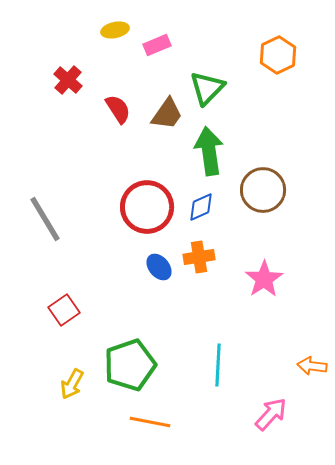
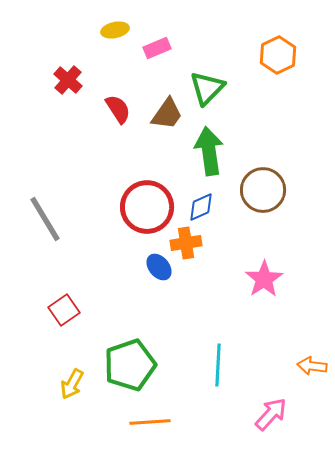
pink rectangle: moved 3 px down
orange cross: moved 13 px left, 14 px up
orange line: rotated 15 degrees counterclockwise
